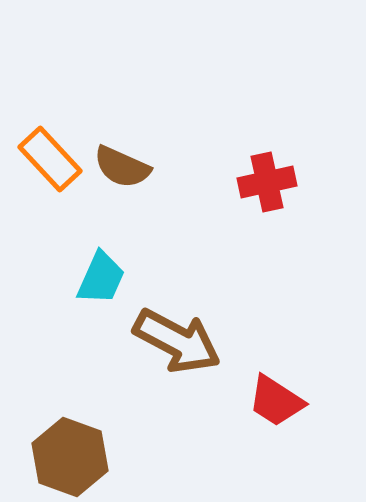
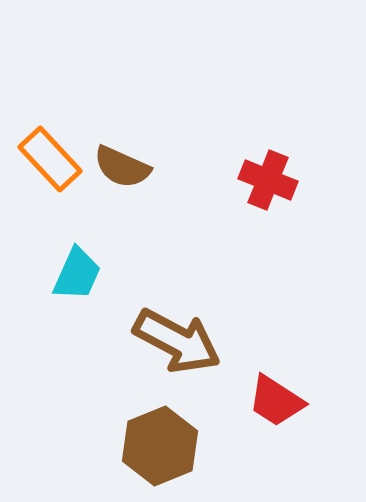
red cross: moved 1 px right, 2 px up; rotated 34 degrees clockwise
cyan trapezoid: moved 24 px left, 4 px up
brown hexagon: moved 90 px right, 11 px up; rotated 18 degrees clockwise
